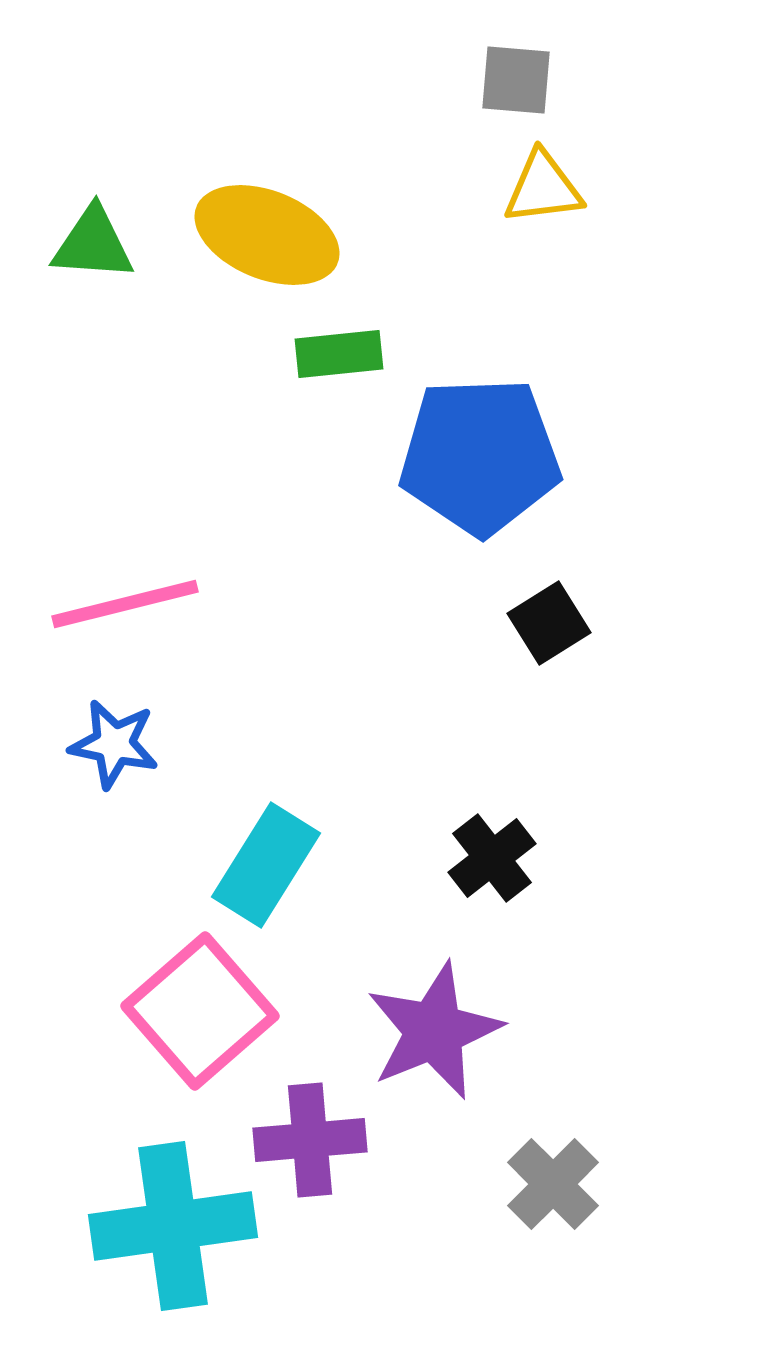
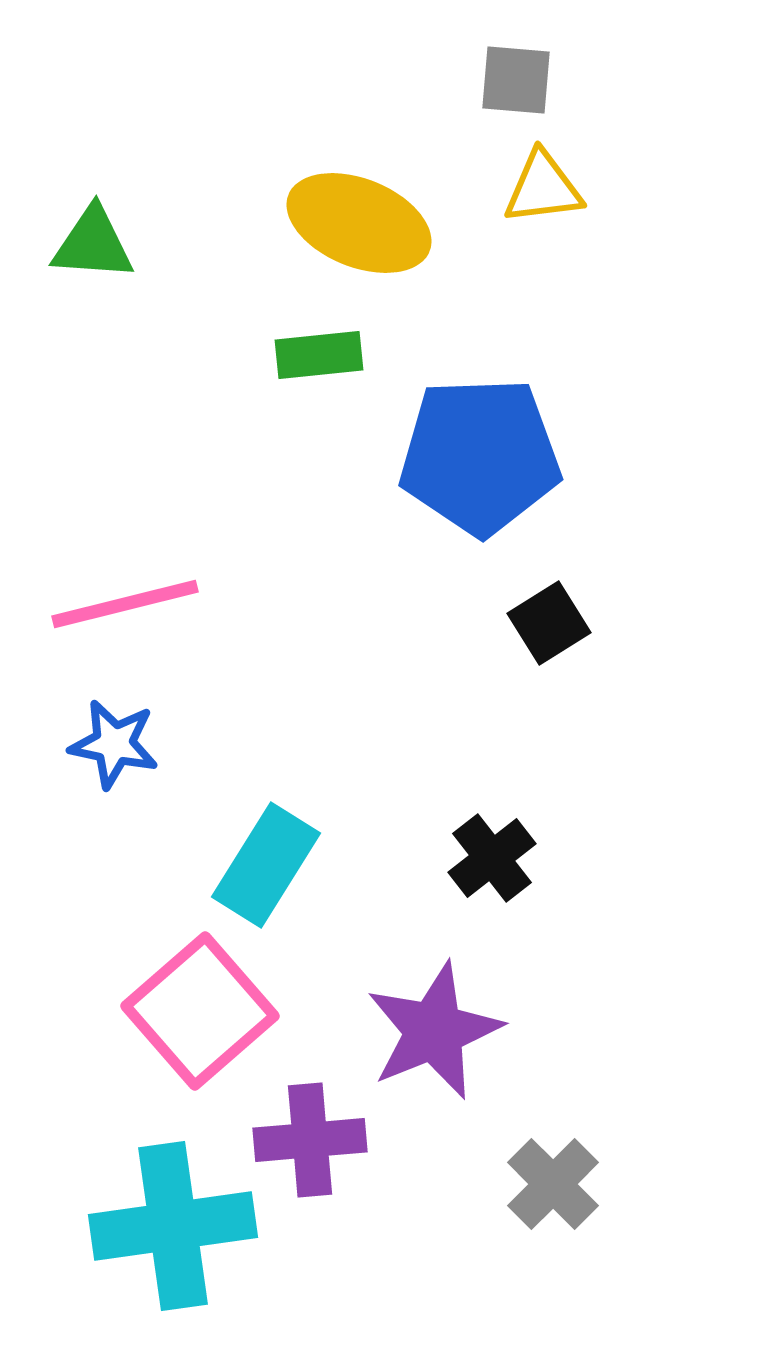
yellow ellipse: moved 92 px right, 12 px up
green rectangle: moved 20 px left, 1 px down
